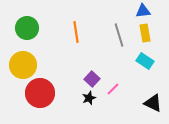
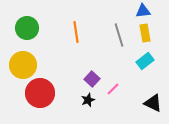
cyan rectangle: rotated 72 degrees counterclockwise
black star: moved 1 px left, 2 px down
